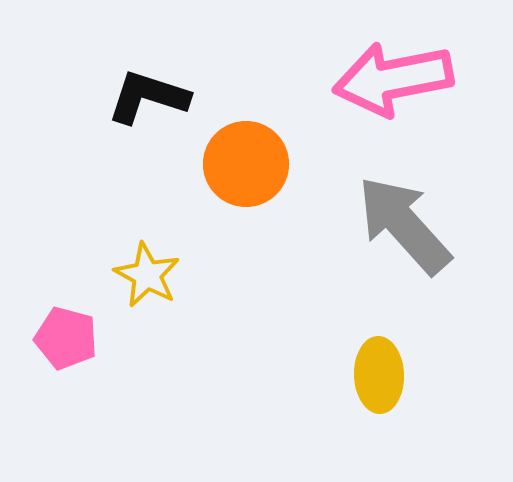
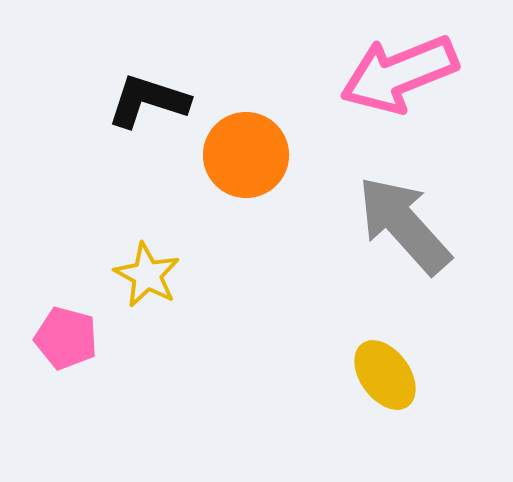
pink arrow: moved 6 px right, 5 px up; rotated 11 degrees counterclockwise
black L-shape: moved 4 px down
orange circle: moved 9 px up
yellow ellipse: moved 6 px right; rotated 34 degrees counterclockwise
